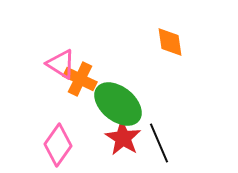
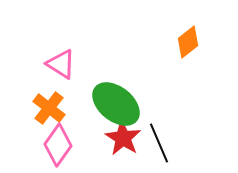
orange diamond: moved 18 px right; rotated 60 degrees clockwise
orange cross: moved 31 px left, 29 px down; rotated 12 degrees clockwise
green ellipse: moved 2 px left
